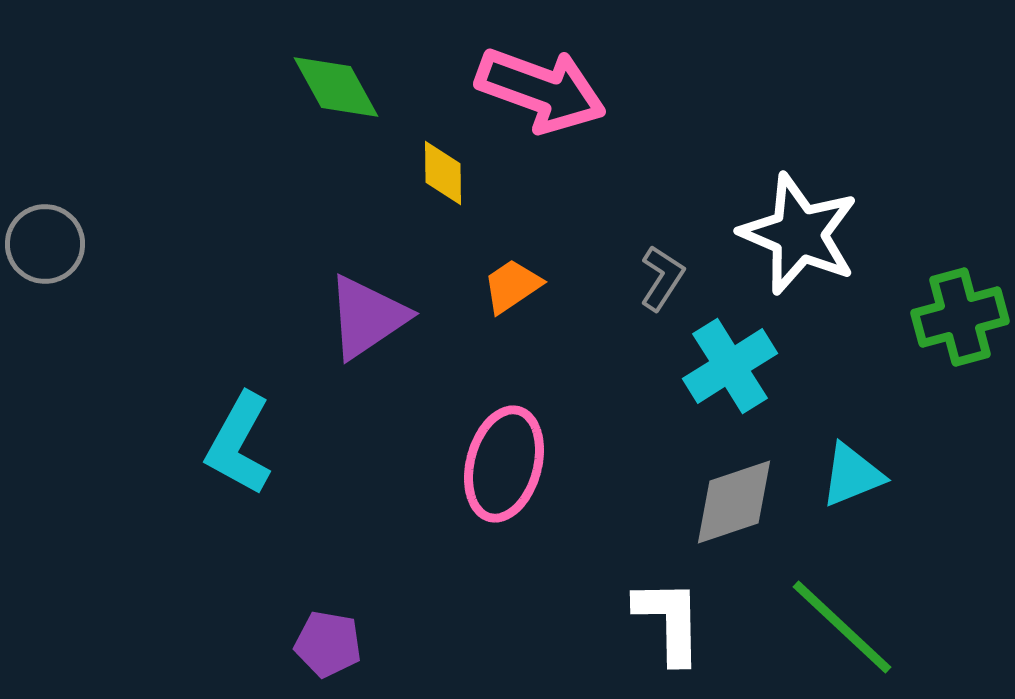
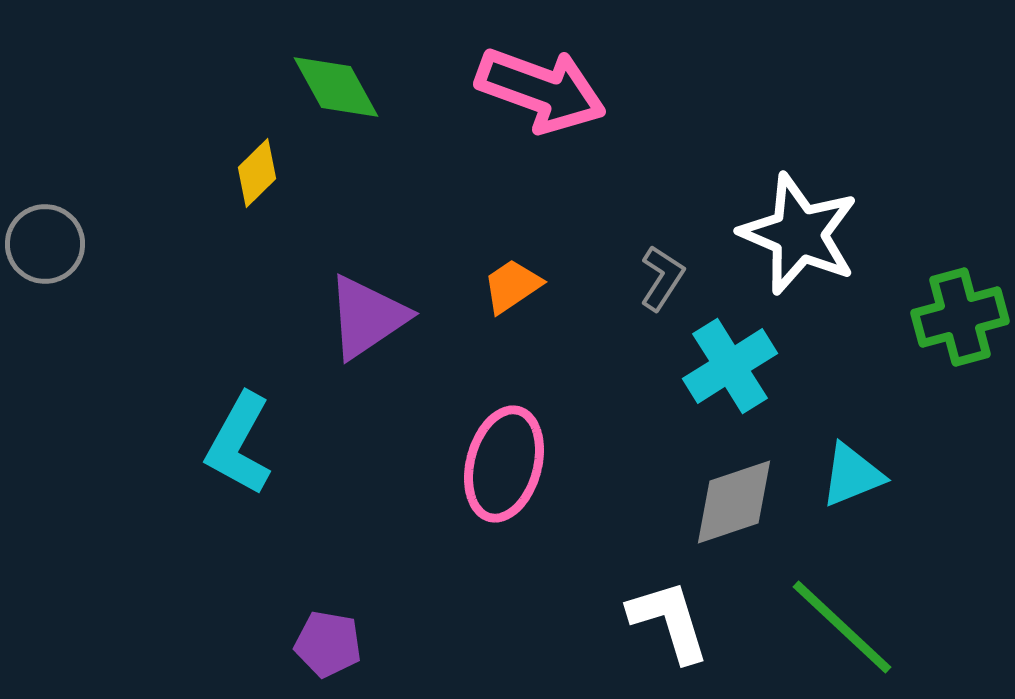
yellow diamond: moved 186 px left; rotated 46 degrees clockwise
white L-shape: rotated 16 degrees counterclockwise
